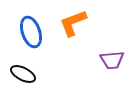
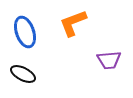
blue ellipse: moved 6 px left
purple trapezoid: moved 3 px left
